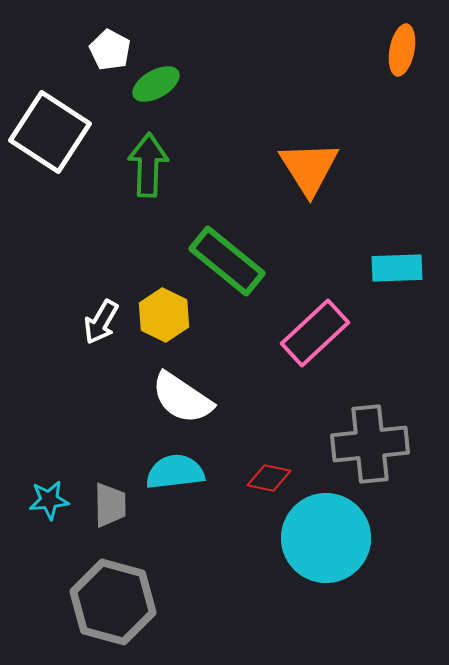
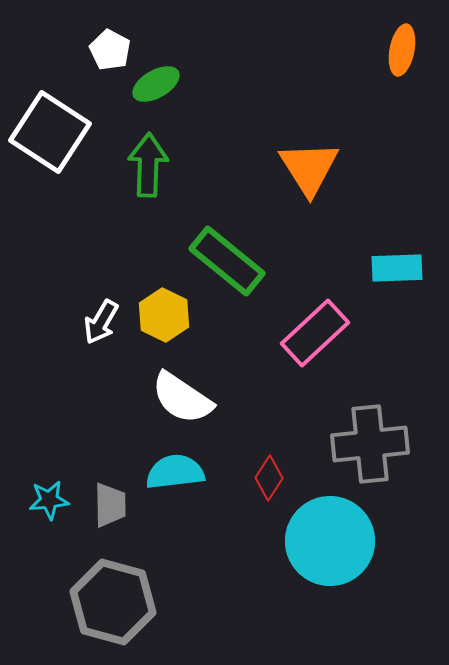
red diamond: rotated 69 degrees counterclockwise
cyan circle: moved 4 px right, 3 px down
